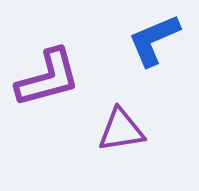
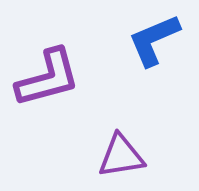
purple triangle: moved 26 px down
